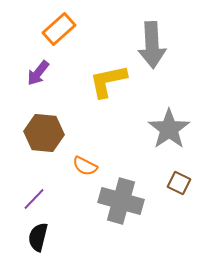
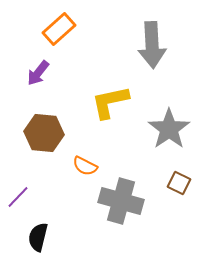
yellow L-shape: moved 2 px right, 21 px down
purple line: moved 16 px left, 2 px up
